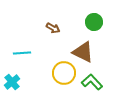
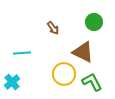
brown arrow: rotated 24 degrees clockwise
yellow circle: moved 1 px down
green L-shape: rotated 15 degrees clockwise
